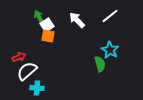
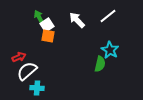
white line: moved 2 px left
green semicircle: rotated 28 degrees clockwise
